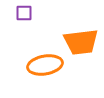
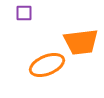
orange ellipse: moved 2 px right; rotated 12 degrees counterclockwise
